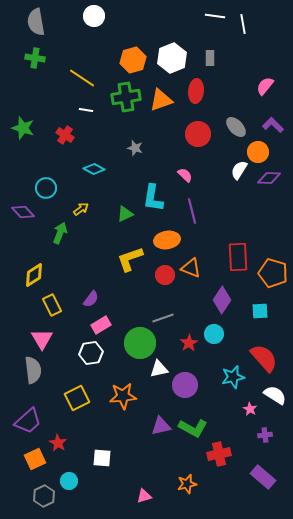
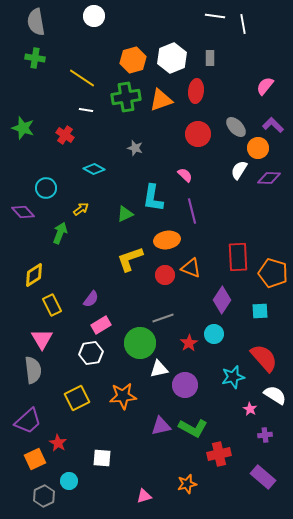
orange circle at (258, 152): moved 4 px up
